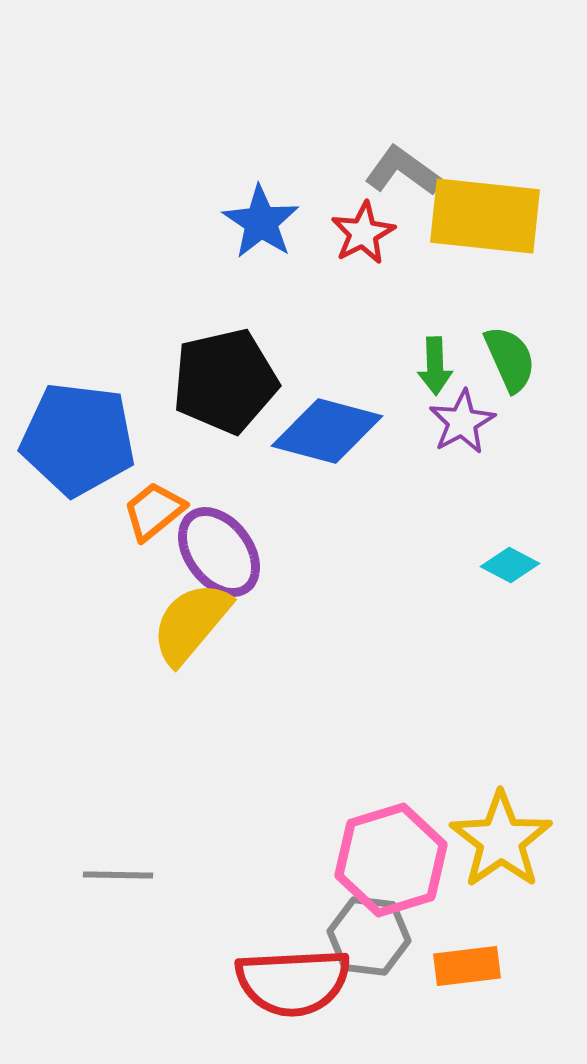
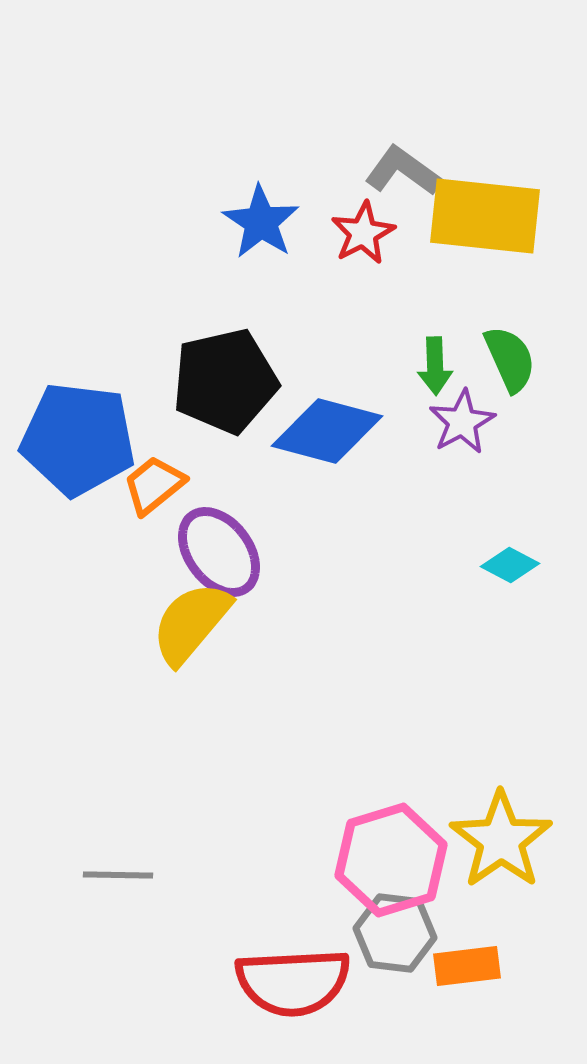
orange trapezoid: moved 26 px up
gray hexagon: moved 26 px right, 3 px up
